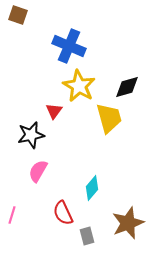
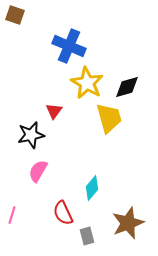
brown square: moved 3 px left
yellow star: moved 8 px right, 3 px up
